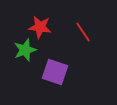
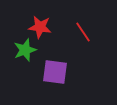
purple square: rotated 12 degrees counterclockwise
